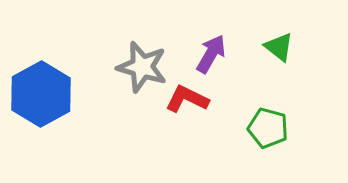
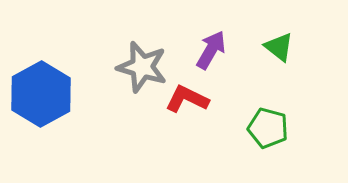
purple arrow: moved 4 px up
